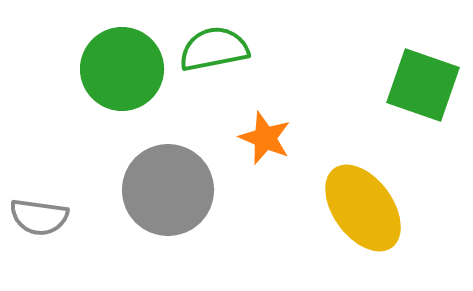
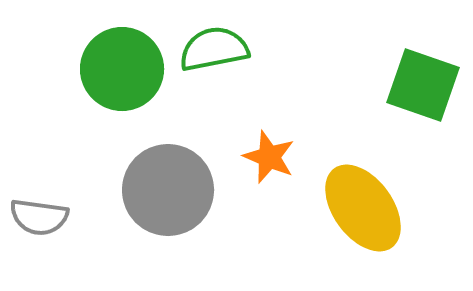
orange star: moved 4 px right, 19 px down
